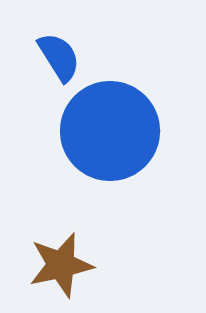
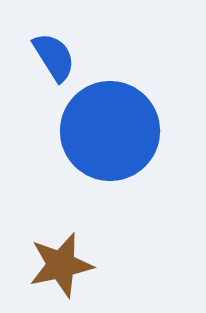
blue semicircle: moved 5 px left
